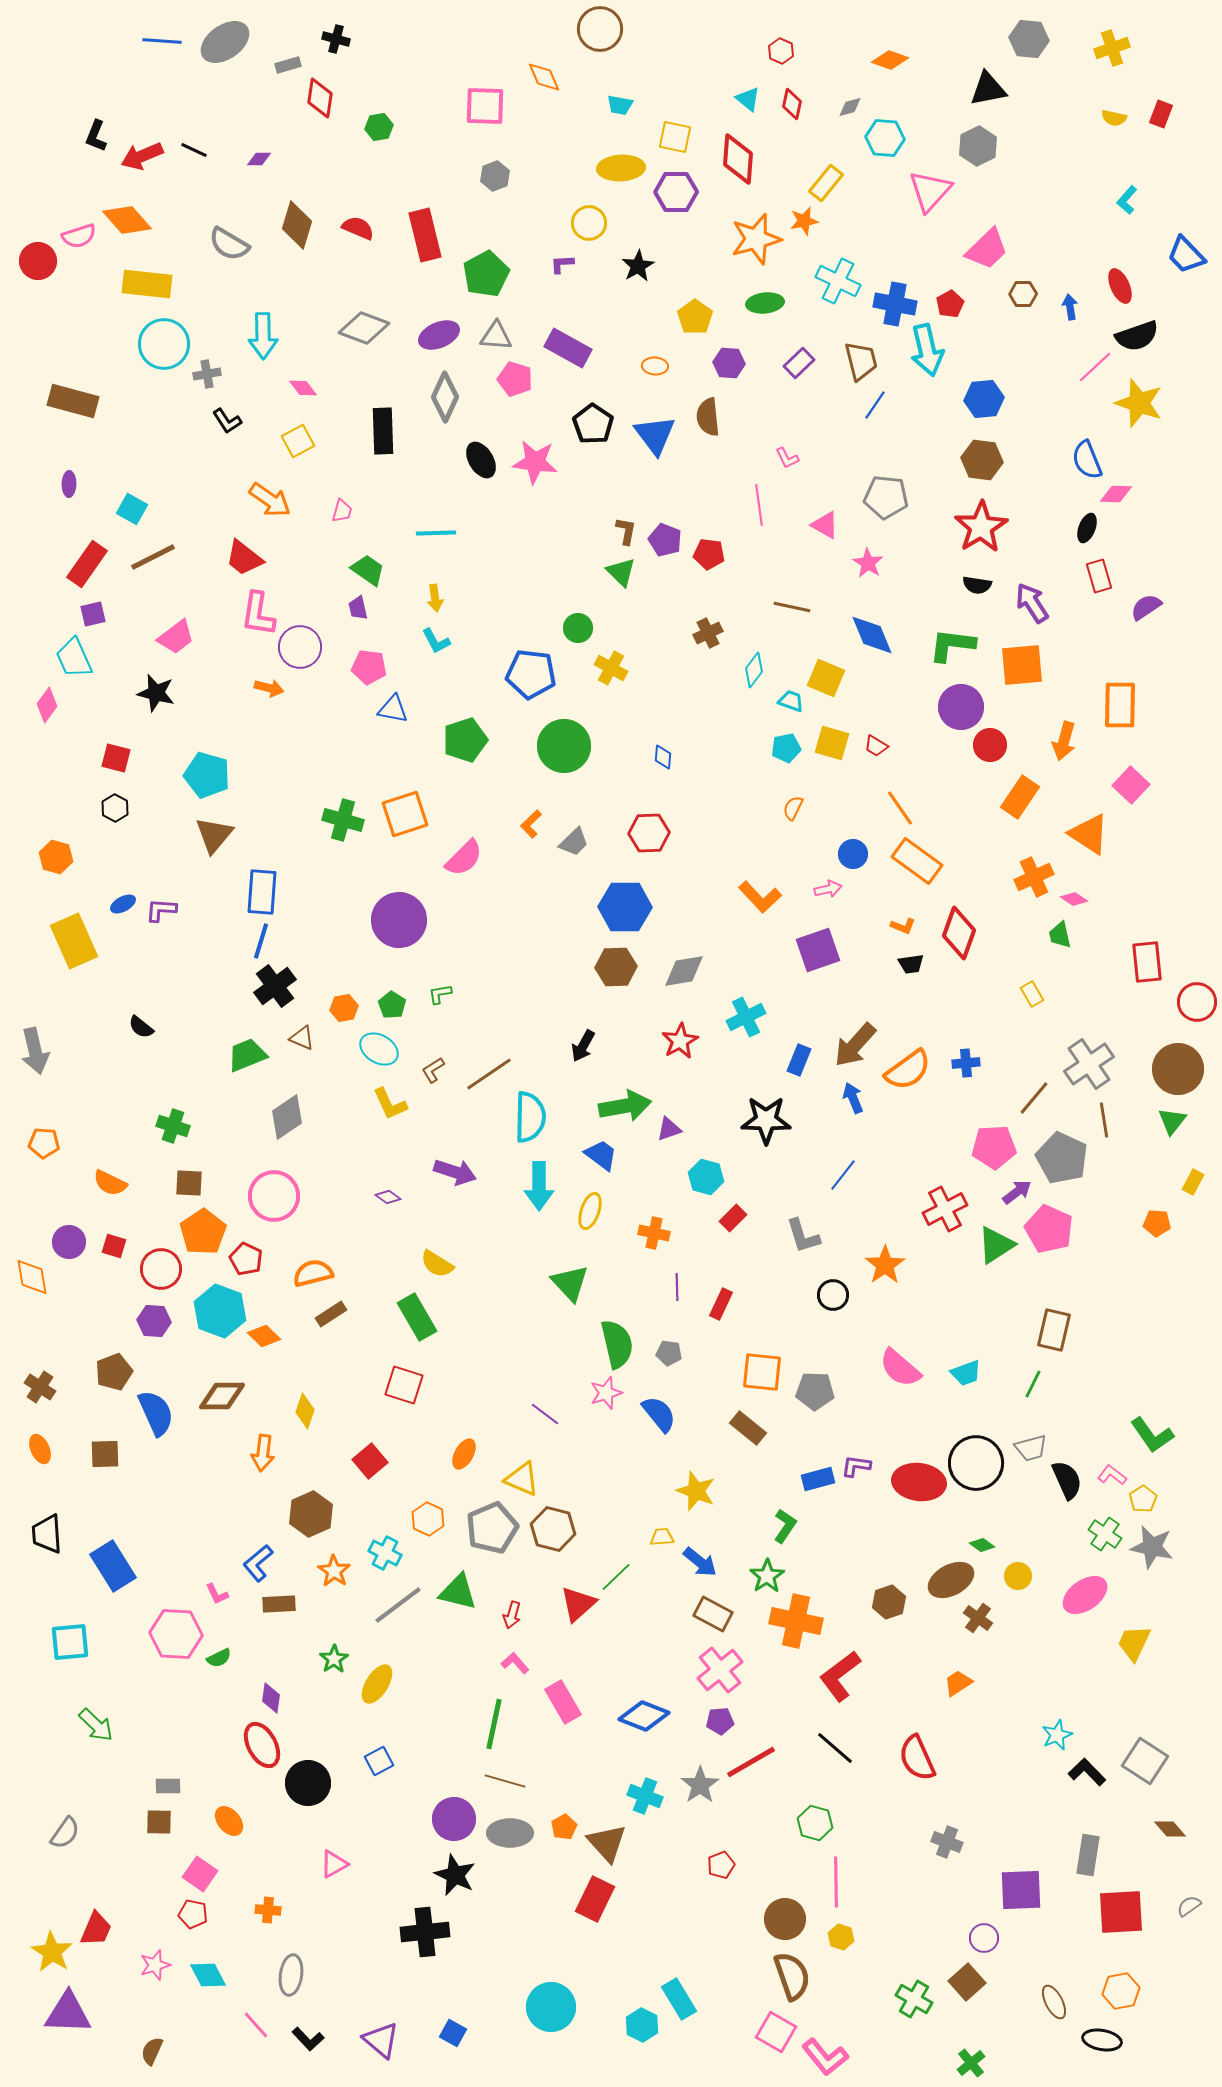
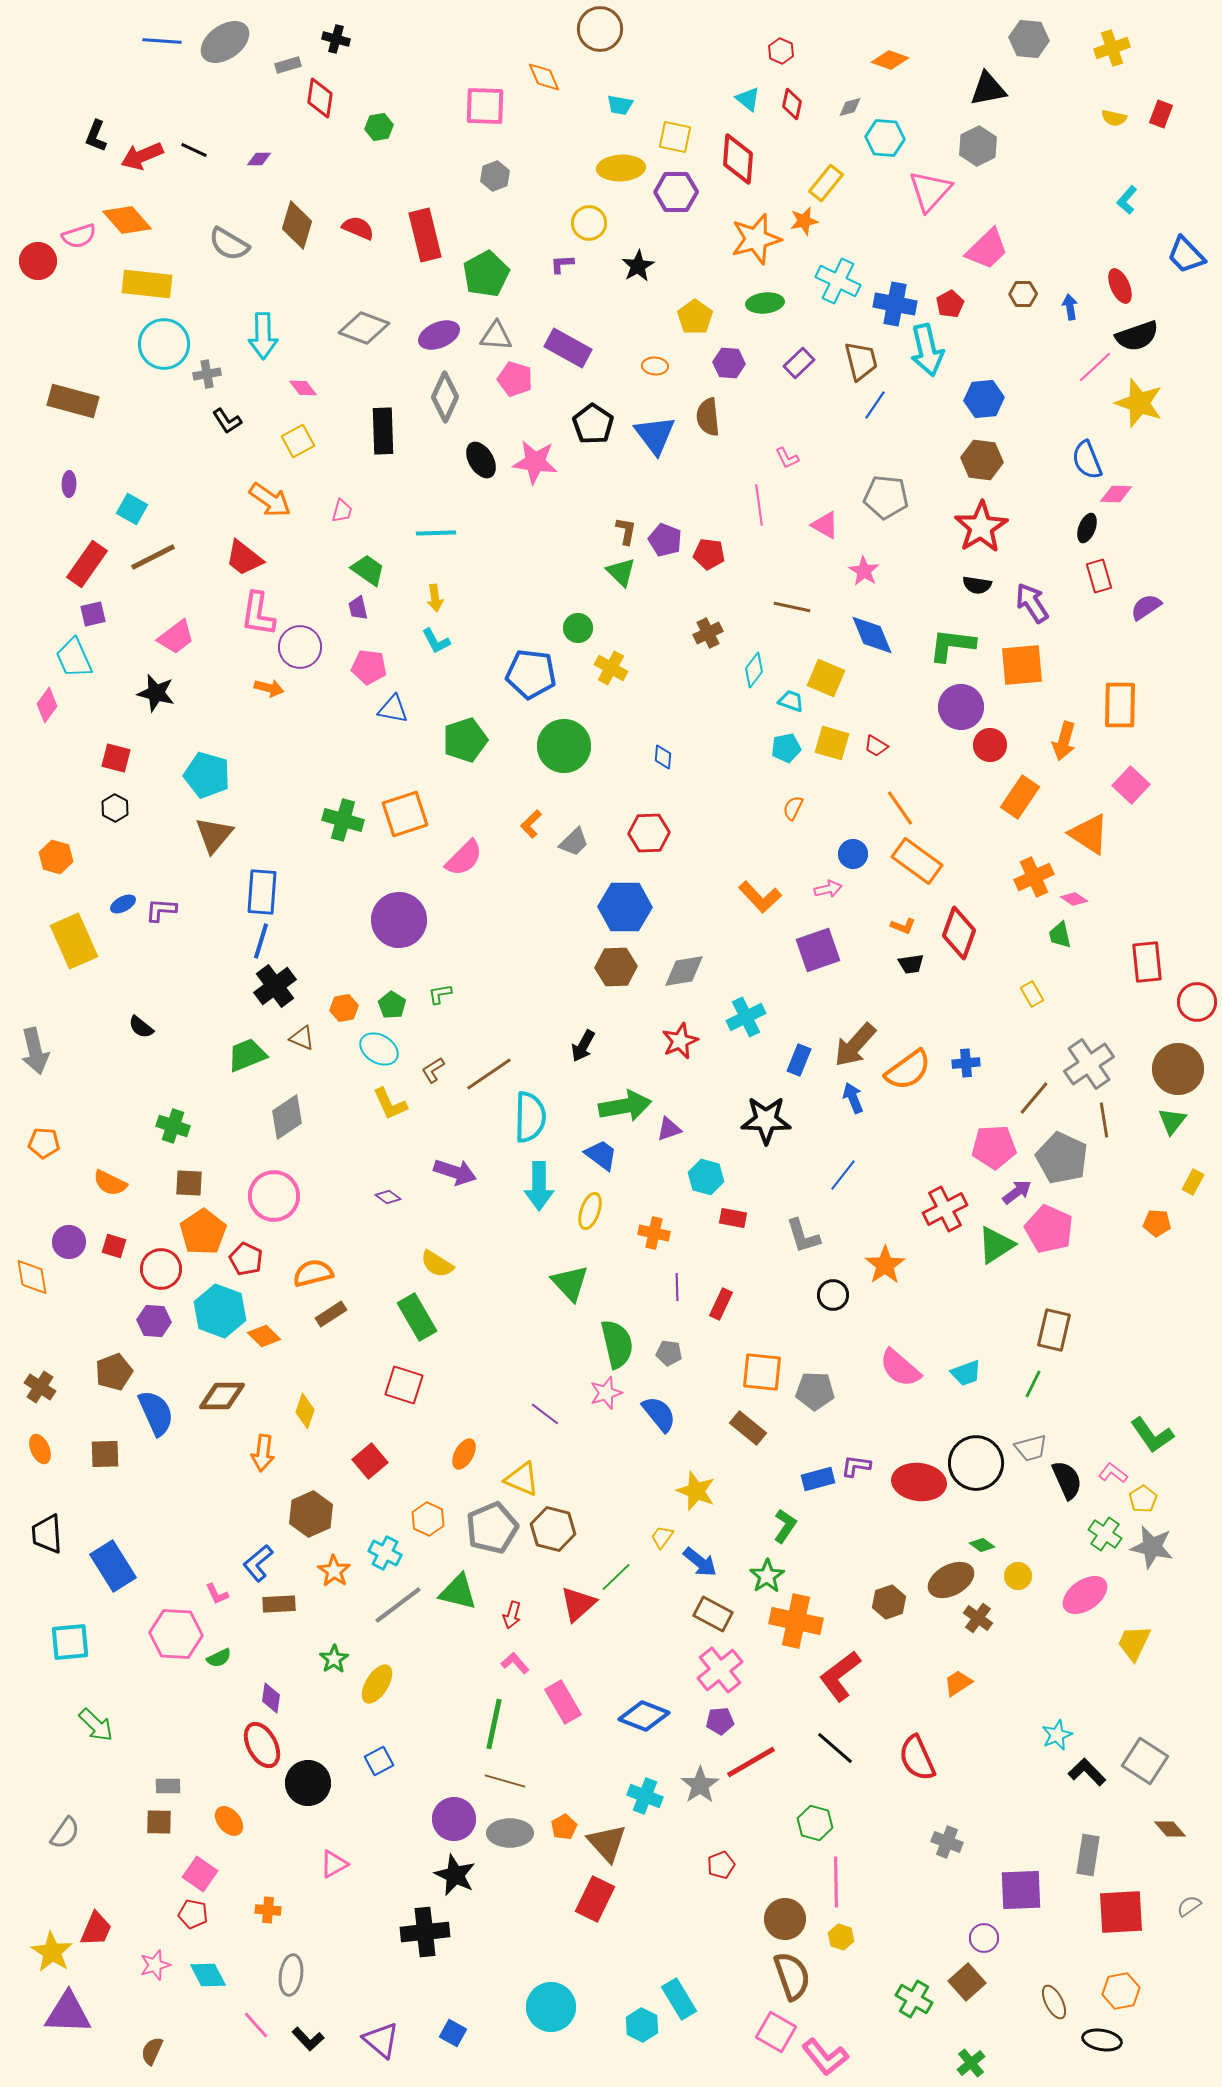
pink star at (868, 563): moved 4 px left, 8 px down
red star at (680, 1041): rotated 6 degrees clockwise
red rectangle at (733, 1218): rotated 56 degrees clockwise
pink L-shape at (1112, 1475): moved 1 px right, 2 px up
yellow trapezoid at (662, 1537): rotated 50 degrees counterclockwise
